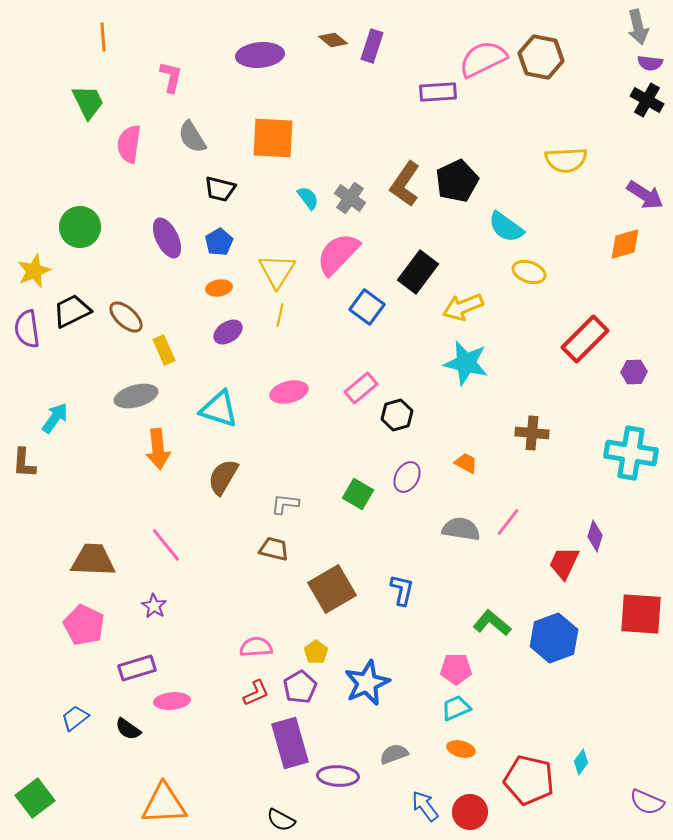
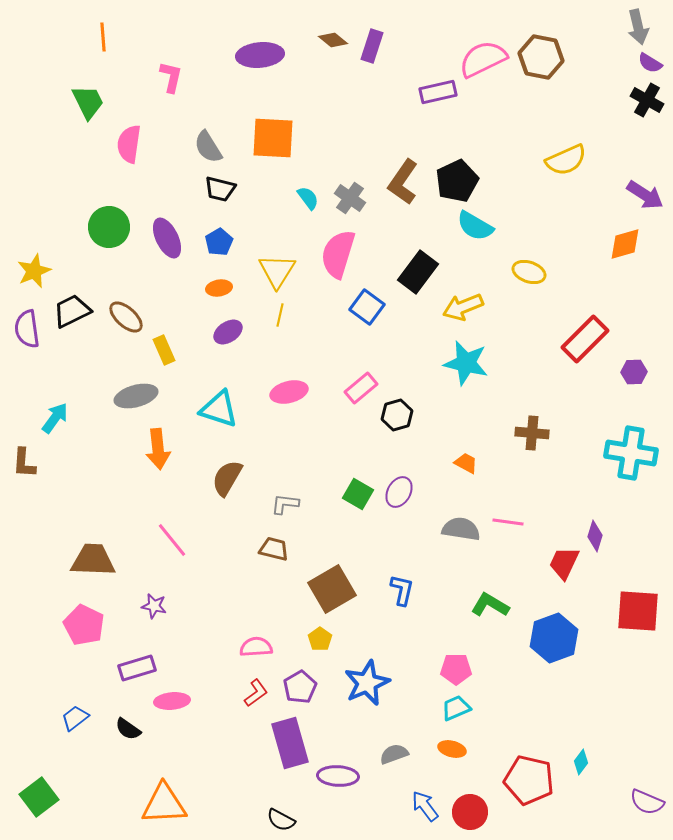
purple semicircle at (650, 63): rotated 25 degrees clockwise
purple rectangle at (438, 92): rotated 9 degrees counterclockwise
gray semicircle at (192, 137): moved 16 px right, 10 px down
yellow semicircle at (566, 160): rotated 21 degrees counterclockwise
brown L-shape at (405, 184): moved 2 px left, 2 px up
green circle at (80, 227): moved 29 px right
cyan semicircle at (506, 227): moved 31 px left, 1 px up; rotated 6 degrees counterclockwise
pink semicircle at (338, 254): rotated 27 degrees counterclockwise
brown semicircle at (223, 477): moved 4 px right, 1 px down
purple ellipse at (407, 477): moved 8 px left, 15 px down
pink line at (508, 522): rotated 60 degrees clockwise
pink line at (166, 545): moved 6 px right, 5 px up
purple star at (154, 606): rotated 20 degrees counterclockwise
red square at (641, 614): moved 3 px left, 3 px up
green L-shape at (492, 623): moved 2 px left, 18 px up; rotated 9 degrees counterclockwise
yellow pentagon at (316, 652): moved 4 px right, 13 px up
red L-shape at (256, 693): rotated 12 degrees counterclockwise
orange ellipse at (461, 749): moved 9 px left
green square at (35, 798): moved 4 px right, 1 px up
